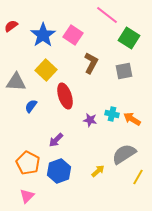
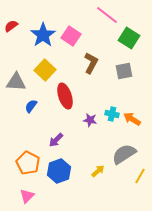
pink square: moved 2 px left, 1 px down
yellow square: moved 1 px left
yellow line: moved 2 px right, 1 px up
